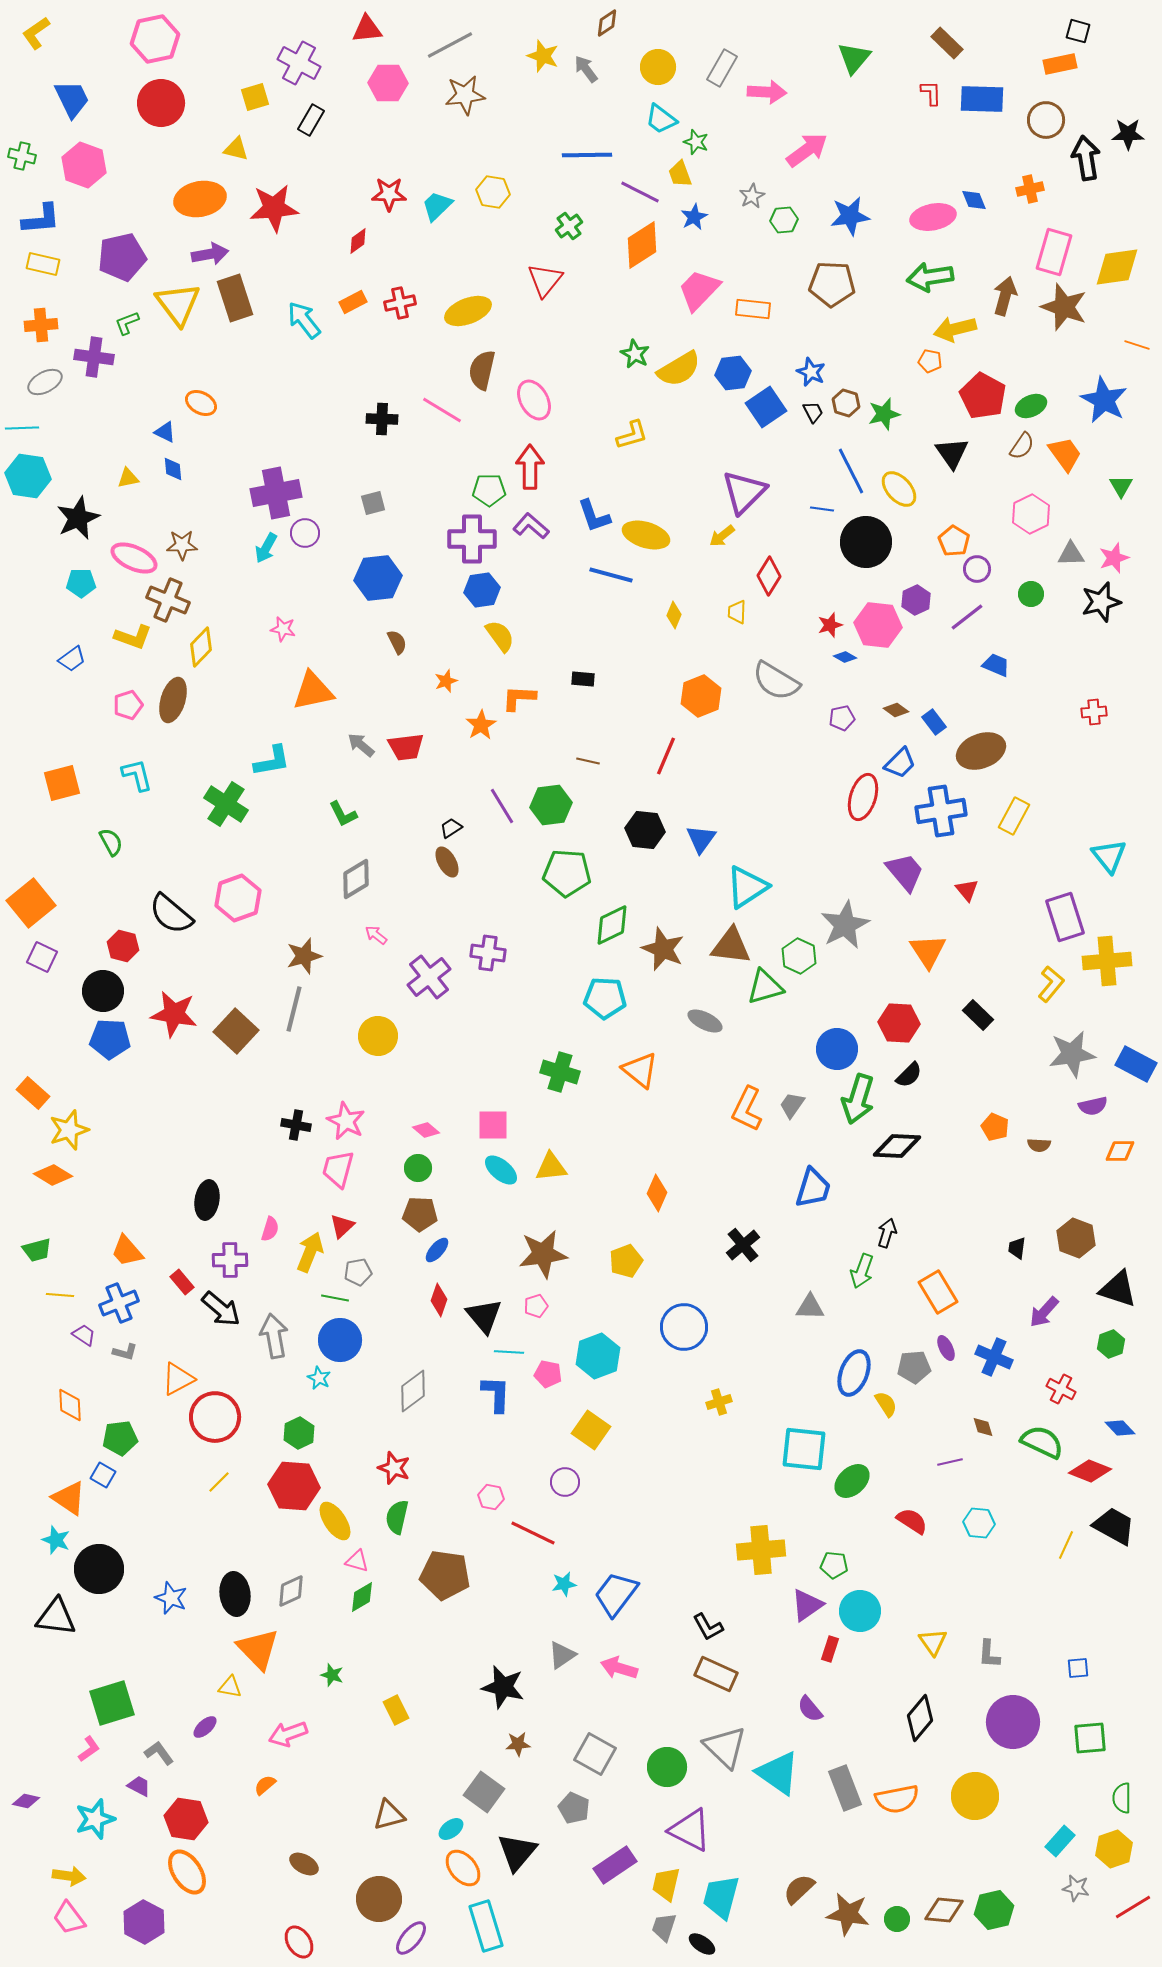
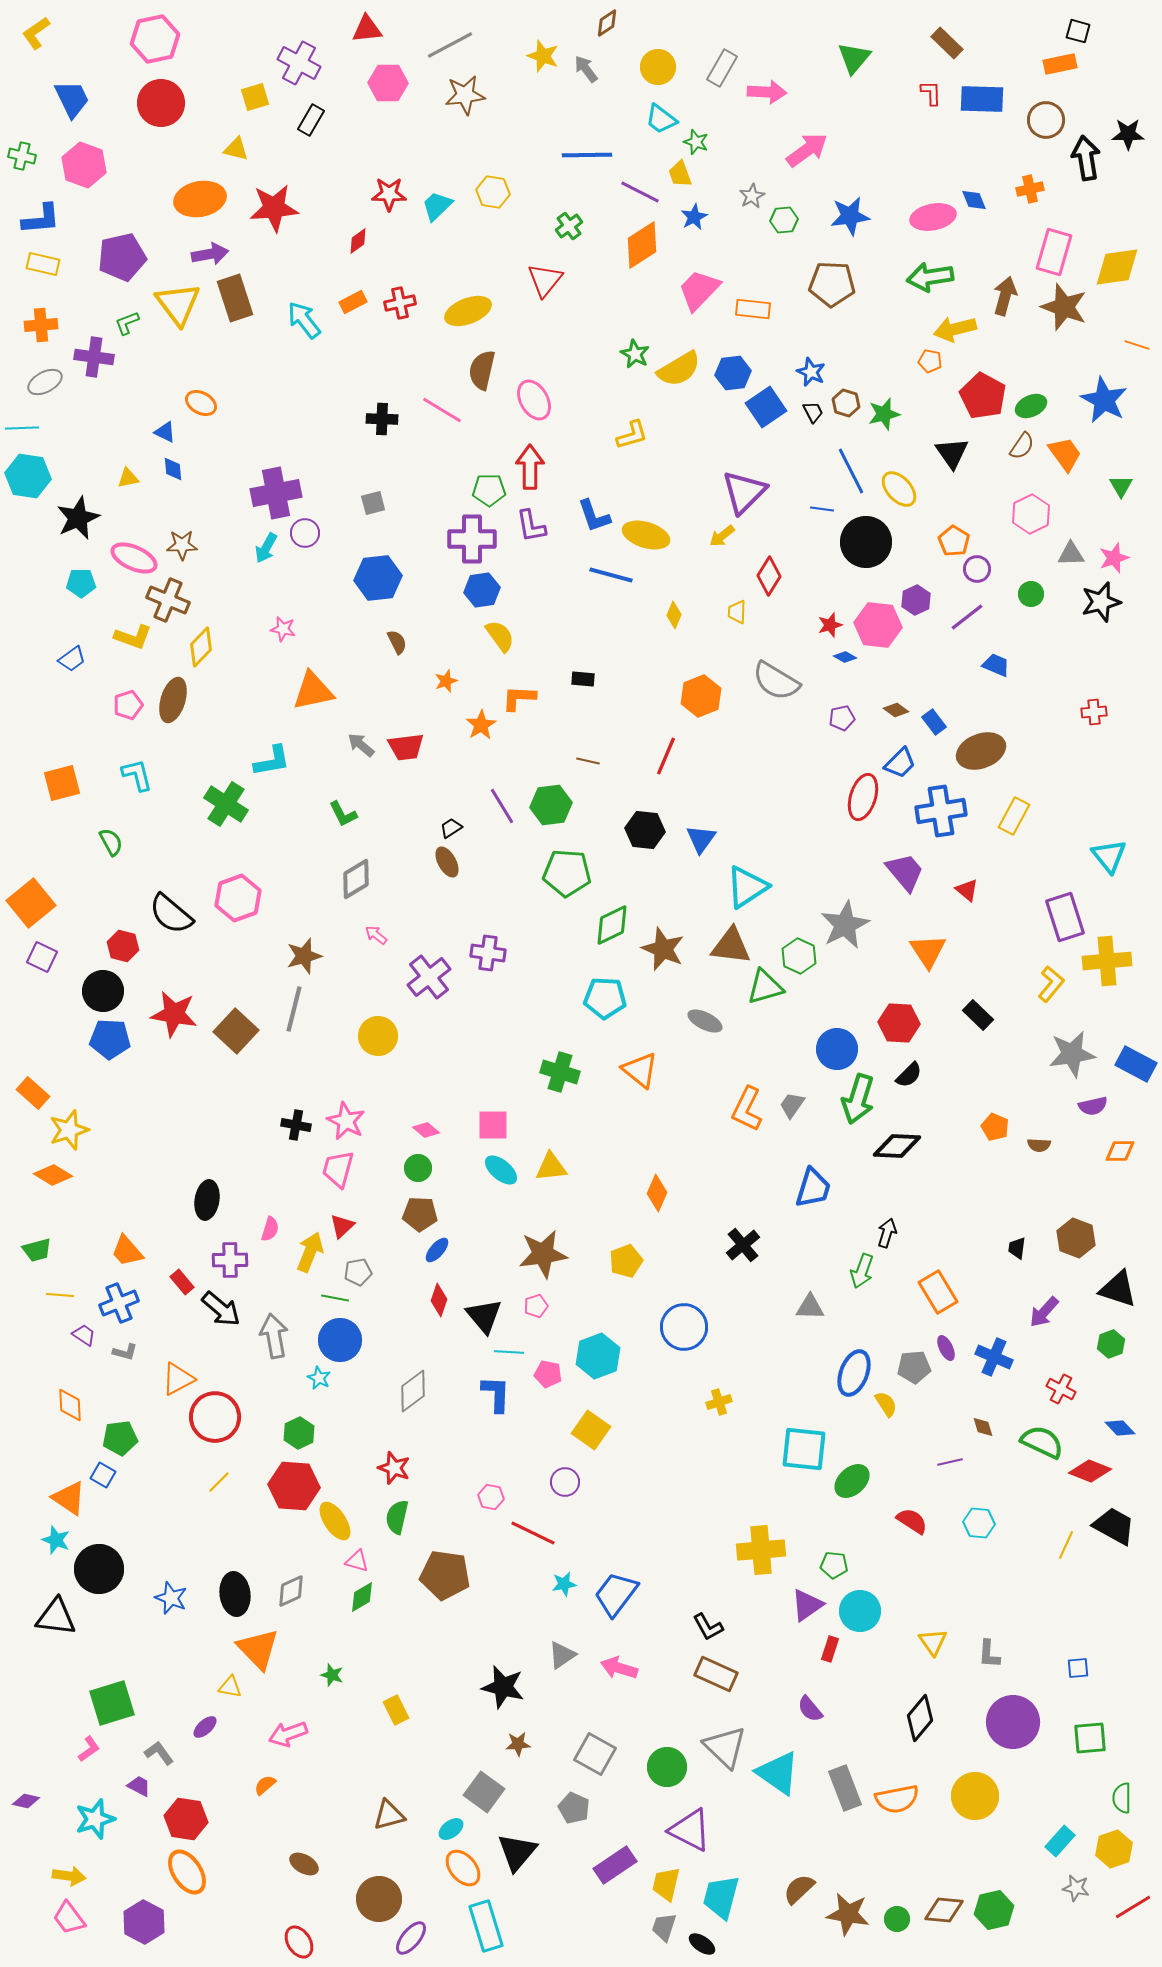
purple L-shape at (531, 526): rotated 141 degrees counterclockwise
red triangle at (967, 890): rotated 10 degrees counterclockwise
